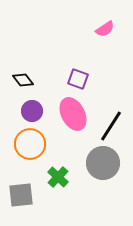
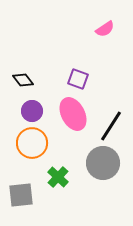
orange circle: moved 2 px right, 1 px up
